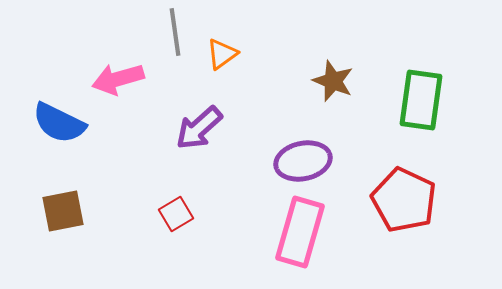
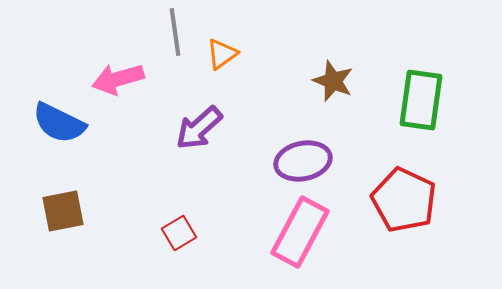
red square: moved 3 px right, 19 px down
pink rectangle: rotated 12 degrees clockwise
